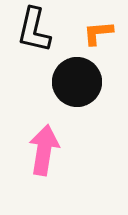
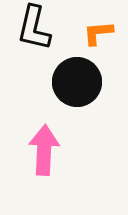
black L-shape: moved 2 px up
pink arrow: rotated 6 degrees counterclockwise
